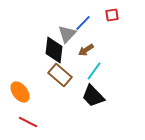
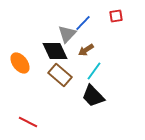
red square: moved 4 px right, 1 px down
black diamond: moved 1 px right, 1 px down; rotated 32 degrees counterclockwise
orange ellipse: moved 29 px up
